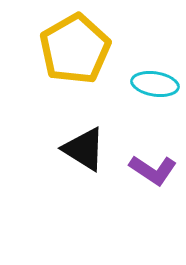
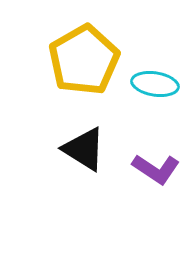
yellow pentagon: moved 9 px right, 11 px down
purple L-shape: moved 3 px right, 1 px up
